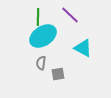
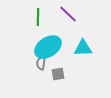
purple line: moved 2 px left, 1 px up
cyan ellipse: moved 5 px right, 11 px down
cyan triangle: rotated 30 degrees counterclockwise
